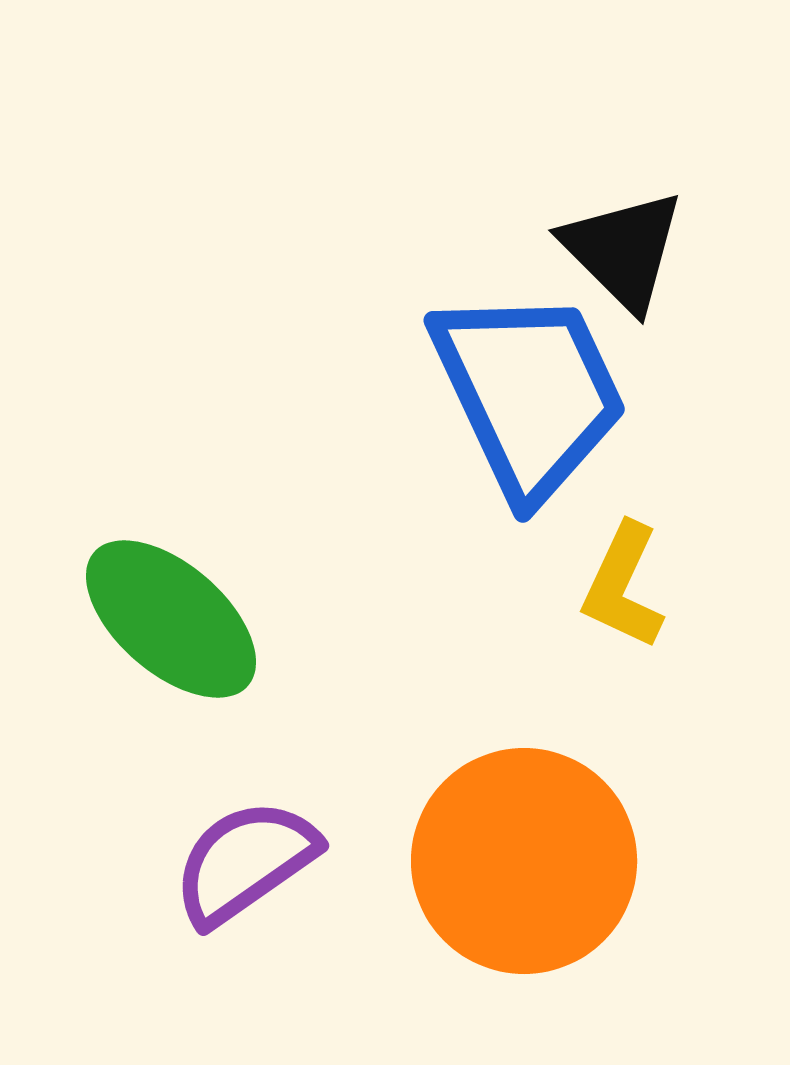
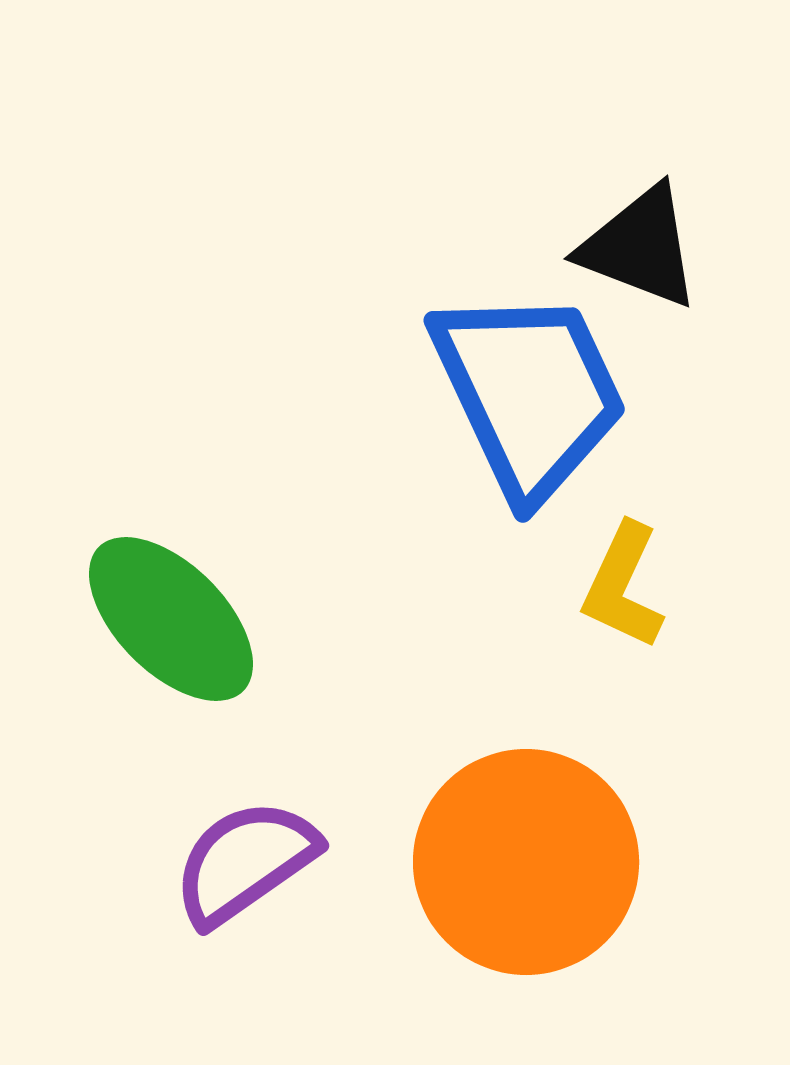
black triangle: moved 17 px right, 3 px up; rotated 24 degrees counterclockwise
green ellipse: rotated 4 degrees clockwise
orange circle: moved 2 px right, 1 px down
